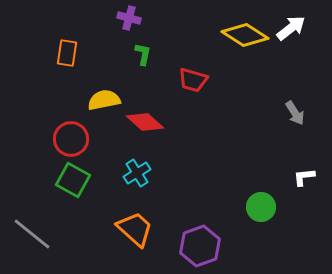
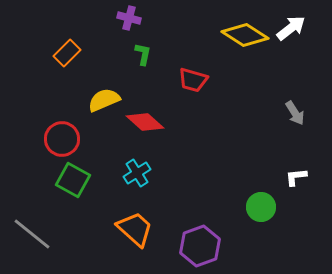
orange rectangle: rotated 36 degrees clockwise
yellow semicircle: rotated 12 degrees counterclockwise
red circle: moved 9 px left
white L-shape: moved 8 px left
